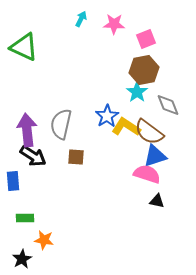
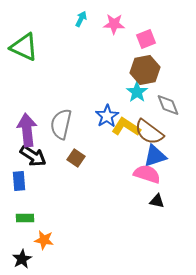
brown hexagon: moved 1 px right
brown square: moved 1 px down; rotated 30 degrees clockwise
blue rectangle: moved 6 px right
